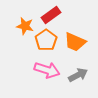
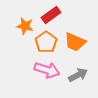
orange pentagon: moved 2 px down
